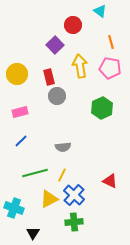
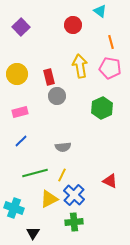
purple square: moved 34 px left, 18 px up
